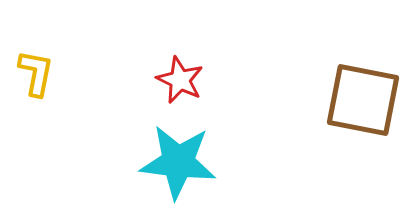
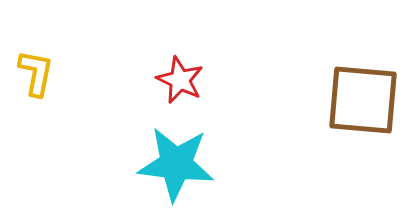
brown square: rotated 6 degrees counterclockwise
cyan star: moved 2 px left, 2 px down
